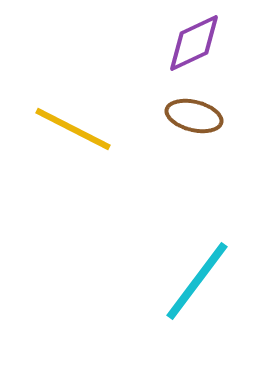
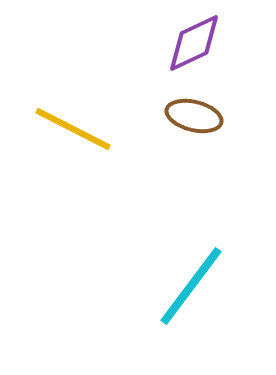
cyan line: moved 6 px left, 5 px down
